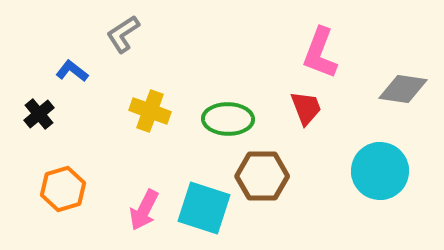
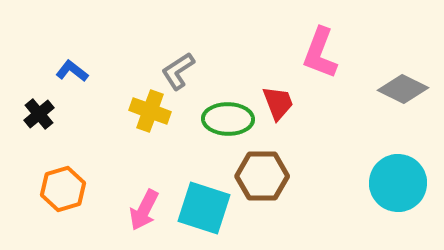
gray L-shape: moved 55 px right, 37 px down
gray diamond: rotated 18 degrees clockwise
red trapezoid: moved 28 px left, 5 px up
cyan circle: moved 18 px right, 12 px down
